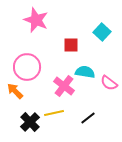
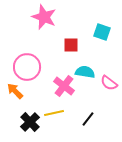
pink star: moved 8 px right, 3 px up
cyan square: rotated 24 degrees counterclockwise
black line: moved 1 px down; rotated 14 degrees counterclockwise
